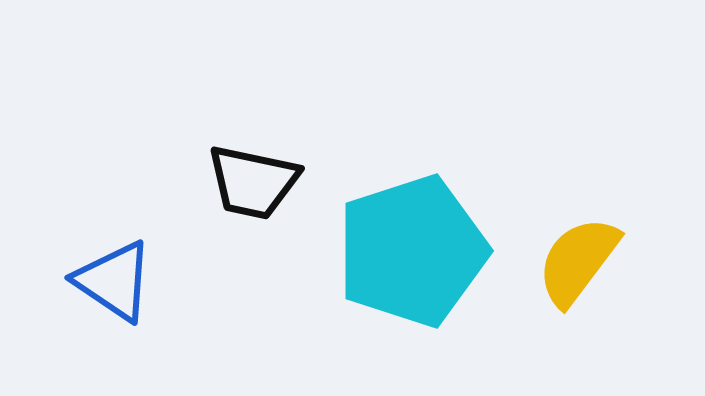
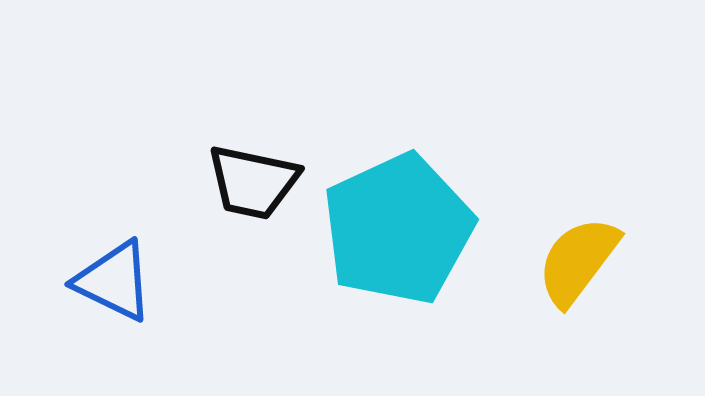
cyan pentagon: moved 14 px left, 22 px up; rotated 7 degrees counterclockwise
blue triangle: rotated 8 degrees counterclockwise
